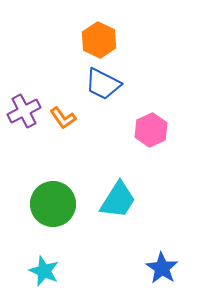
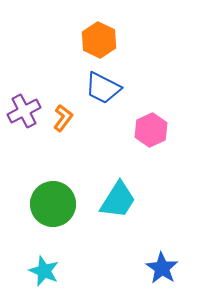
blue trapezoid: moved 4 px down
orange L-shape: rotated 108 degrees counterclockwise
